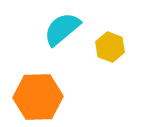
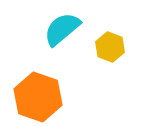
orange hexagon: rotated 21 degrees clockwise
